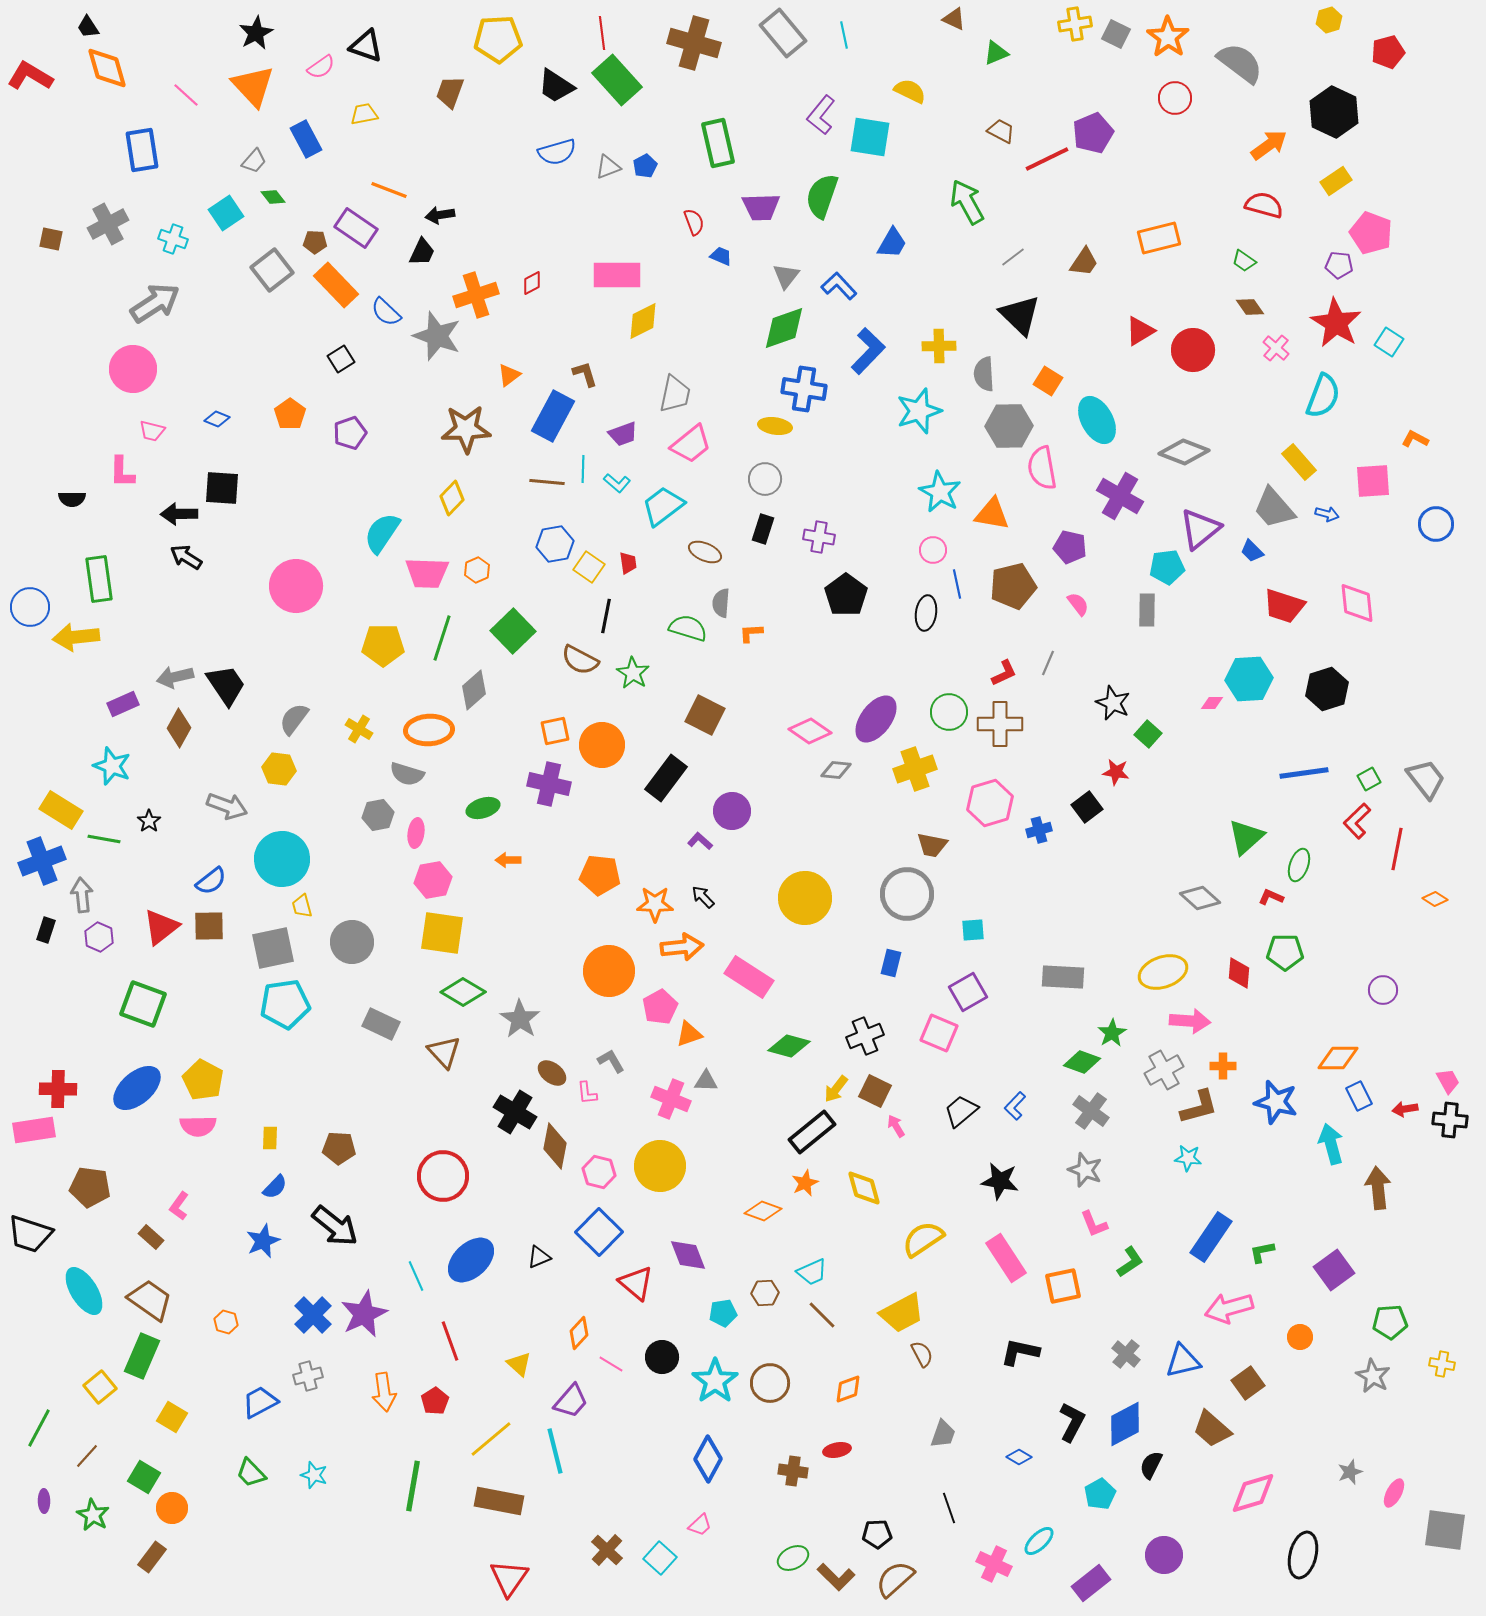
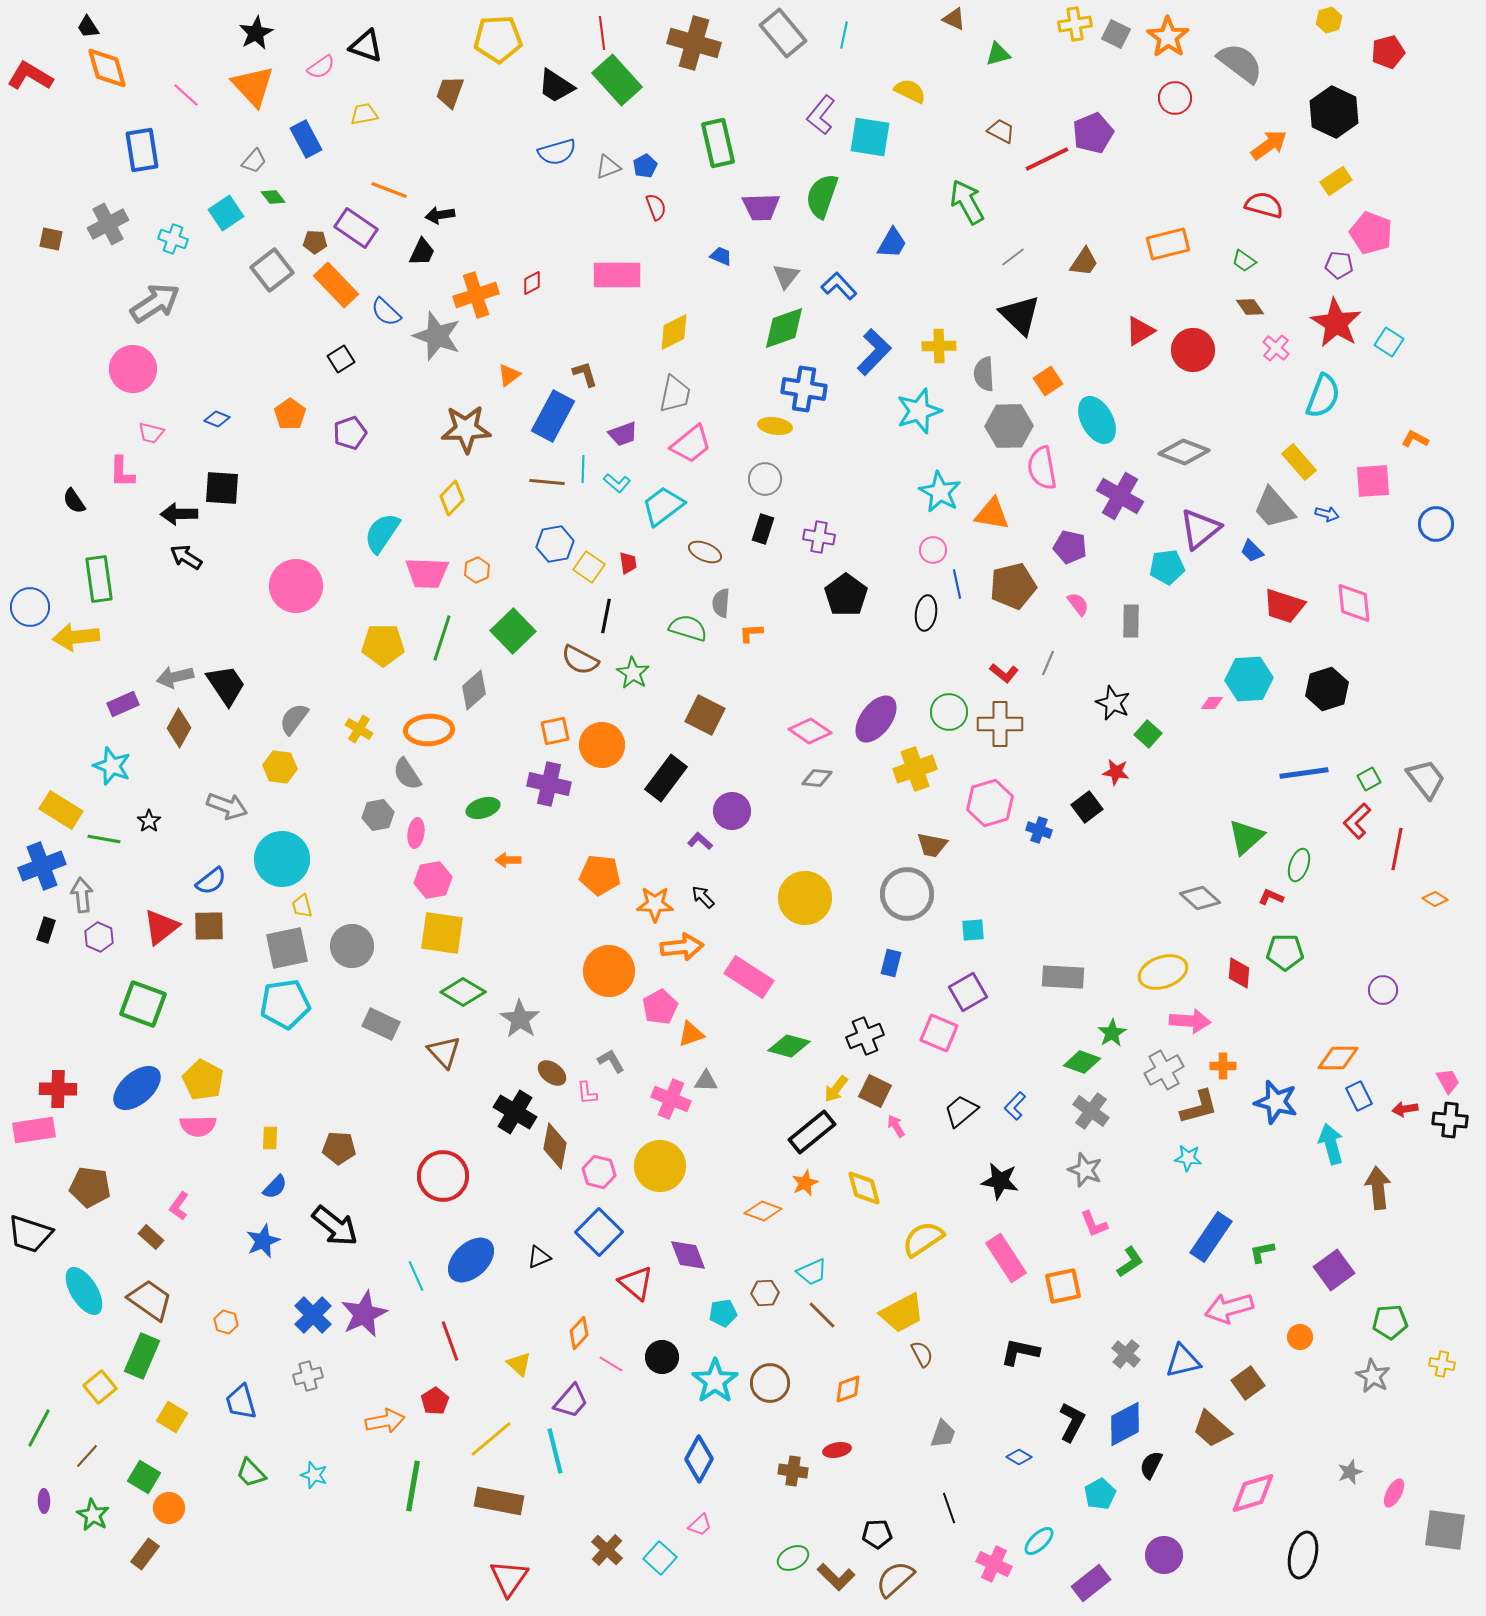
cyan line at (844, 35): rotated 24 degrees clockwise
green triangle at (996, 53): moved 2 px right, 1 px down; rotated 8 degrees clockwise
red semicircle at (694, 222): moved 38 px left, 15 px up
orange rectangle at (1159, 238): moved 9 px right, 6 px down
yellow diamond at (643, 321): moved 31 px right, 11 px down
blue L-shape at (868, 351): moved 6 px right, 1 px down
orange square at (1048, 381): rotated 24 degrees clockwise
pink trapezoid at (152, 431): moved 1 px left, 2 px down
black semicircle at (72, 499): moved 2 px right, 2 px down; rotated 56 degrees clockwise
pink diamond at (1357, 603): moved 3 px left
gray rectangle at (1147, 610): moved 16 px left, 11 px down
red L-shape at (1004, 673): rotated 64 degrees clockwise
yellow hexagon at (279, 769): moved 1 px right, 2 px up
gray diamond at (836, 770): moved 19 px left, 8 px down
gray semicircle at (407, 774): rotated 40 degrees clockwise
blue cross at (1039, 830): rotated 35 degrees clockwise
blue cross at (42, 861): moved 5 px down
gray circle at (352, 942): moved 4 px down
gray square at (273, 948): moved 14 px right
orange triangle at (689, 1034): moved 2 px right
orange arrow at (384, 1392): moved 1 px right, 29 px down; rotated 93 degrees counterclockwise
blue trapezoid at (260, 1402): moved 19 px left; rotated 78 degrees counterclockwise
blue diamond at (708, 1459): moved 9 px left
orange circle at (172, 1508): moved 3 px left
brown rectangle at (152, 1557): moved 7 px left, 3 px up
